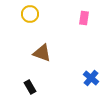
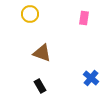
black rectangle: moved 10 px right, 1 px up
